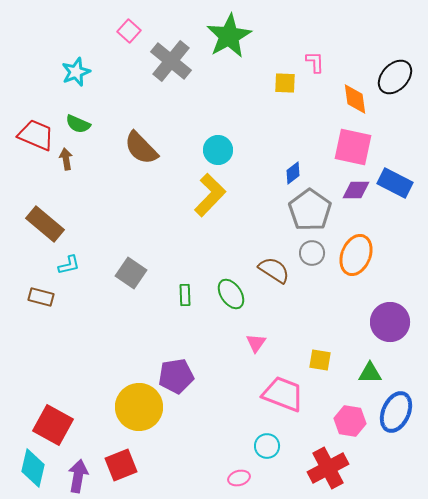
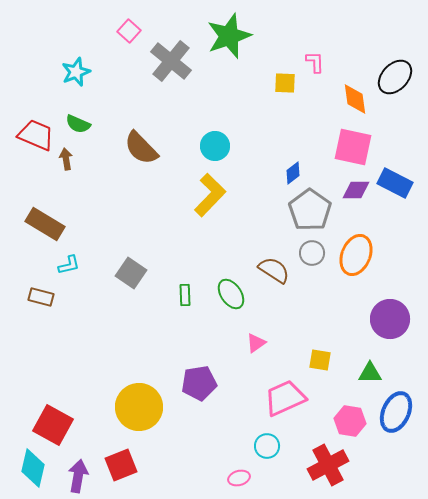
green star at (229, 36): rotated 9 degrees clockwise
cyan circle at (218, 150): moved 3 px left, 4 px up
brown rectangle at (45, 224): rotated 9 degrees counterclockwise
purple circle at (390, 322): moved 3 px up
pink triangle at (256, 343): rotated 20 degrees clockwise
purple pentagon at (176, 376): moved 23 px right, 7 px down
pink trapezoid at (283, 394): moved 2 px right, 4 px down; rotated 45 degrees counterclockwise
red cross at (328, 468): moved 3 px up
